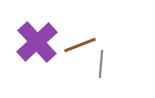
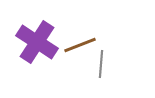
purple cross: rotated 15 degrees counterclockwise
